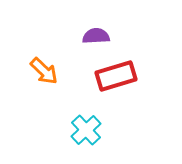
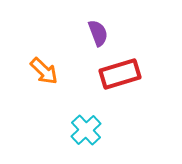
purple semicircle: moved 2 px right, 3 px up; rotated 72 degrees clockwise
red rectangle: moved 4 px right, 2 px up
